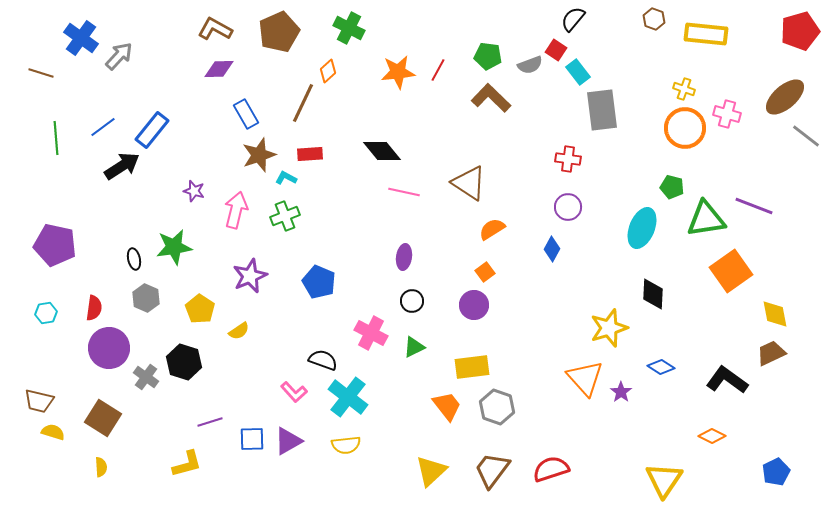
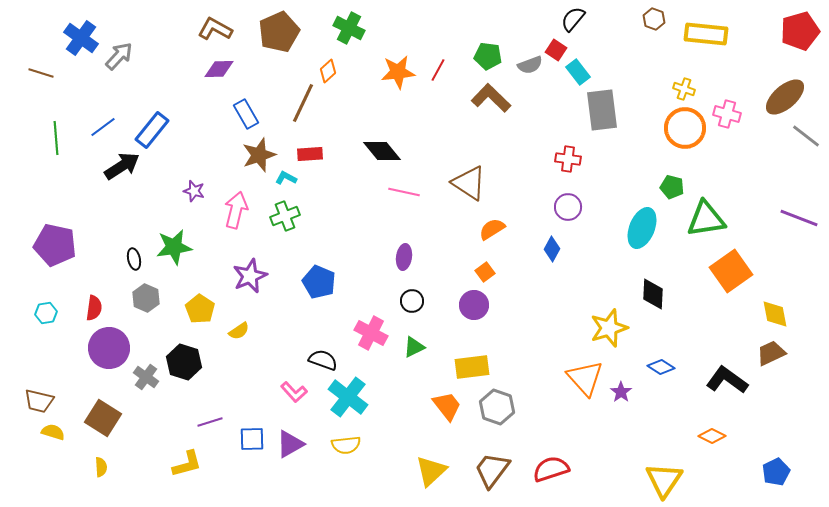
purple line at (754, 206): moved 45 px right, 12 px down
purple triangle at (288, 441): moved 2 px right, 3 px down
